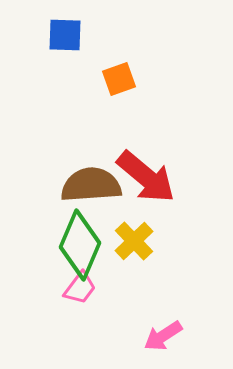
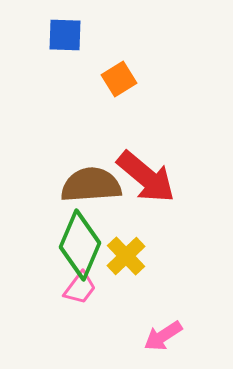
orange square: rotated 12 degrees counterclockwise
yellow cross: moved 8 px left, 15 px down
